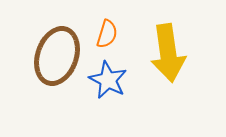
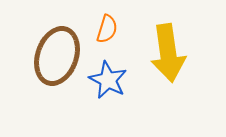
orange semicircle: moved 5 px up
